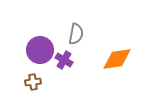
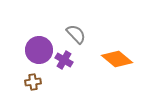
gray semicircle: rotated 55 degrees counterclockwise
purple circle: moved 1 px left
orange diamond: rotated 48 degrees clockwise
